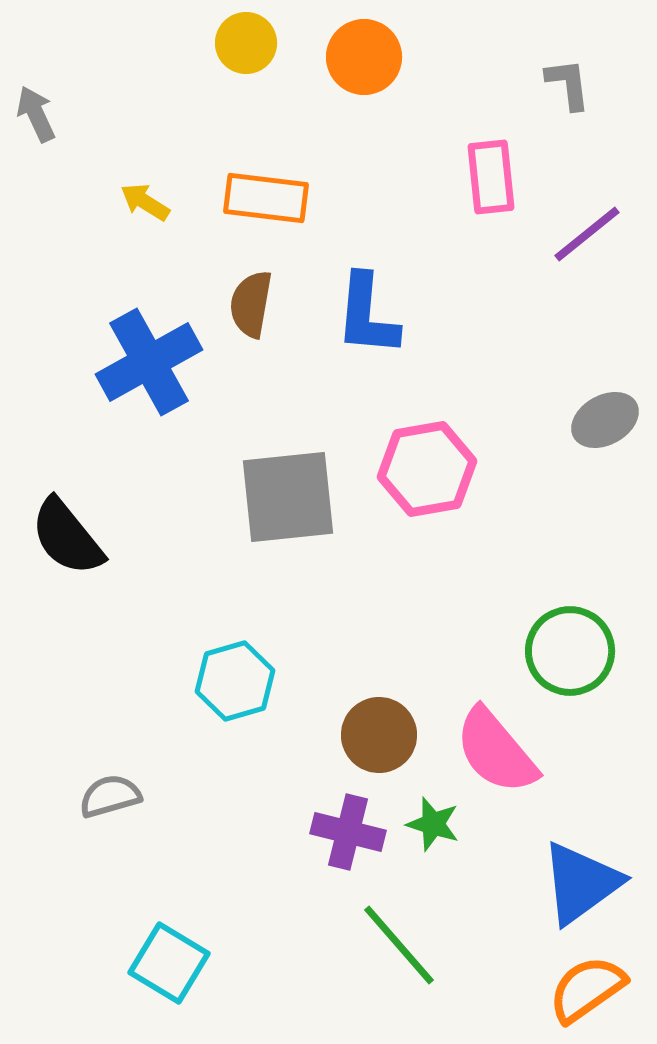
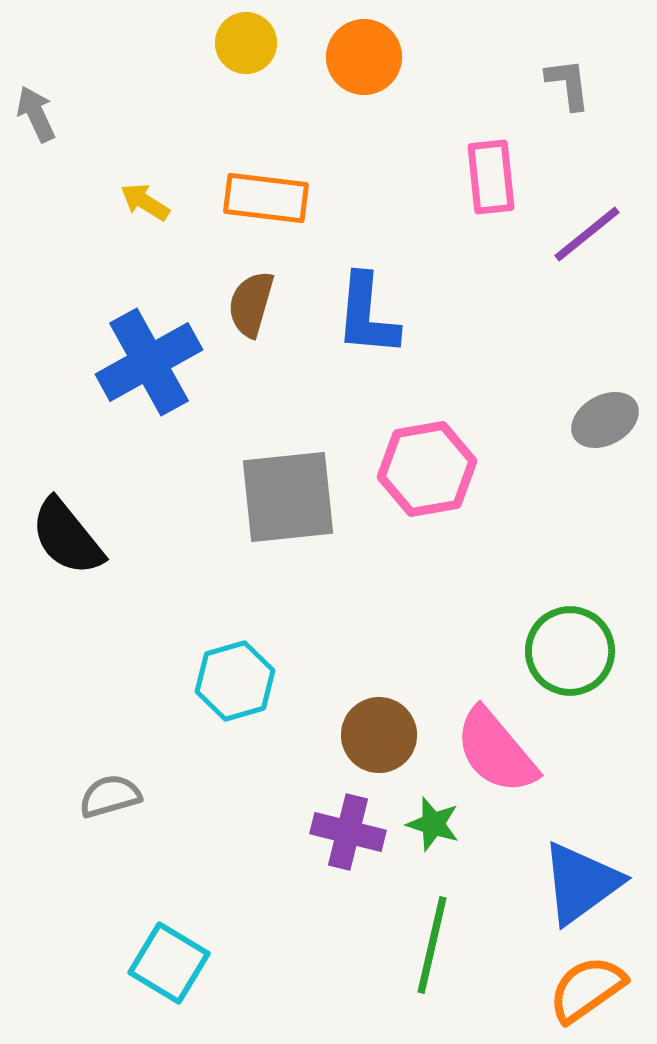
brown semicircle: rotated 6 degrees clockwise
green line: moved 33 px right; rotated 54 degrees clockwise
